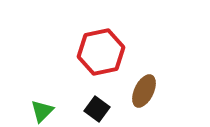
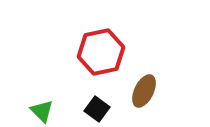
green triangle: rotated 30 degrees counterclockwise
